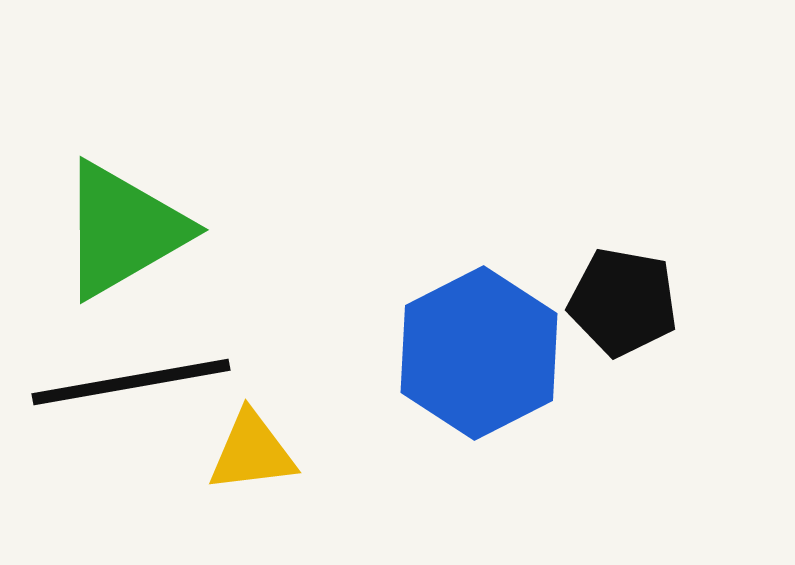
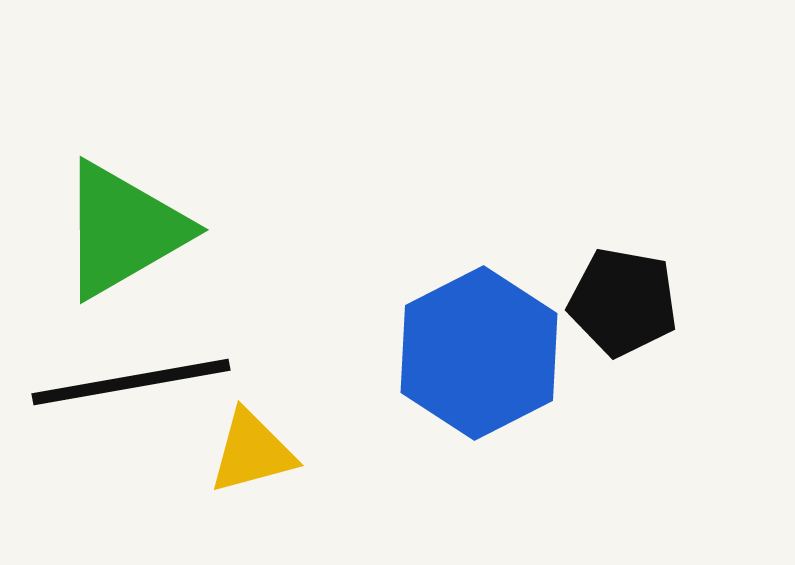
yellow triangle: rotated 8 degrees counterclockwise
